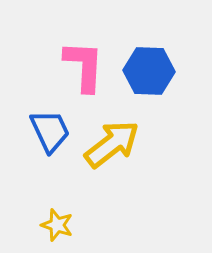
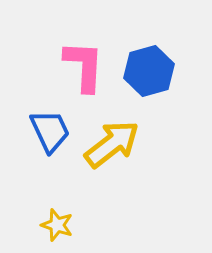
blue hexagon: rotated 18 degrees counterclockwise
